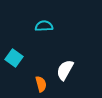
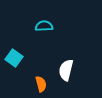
white semicircle: moved 1 px right; rotated 15 degrees counterclockwise
